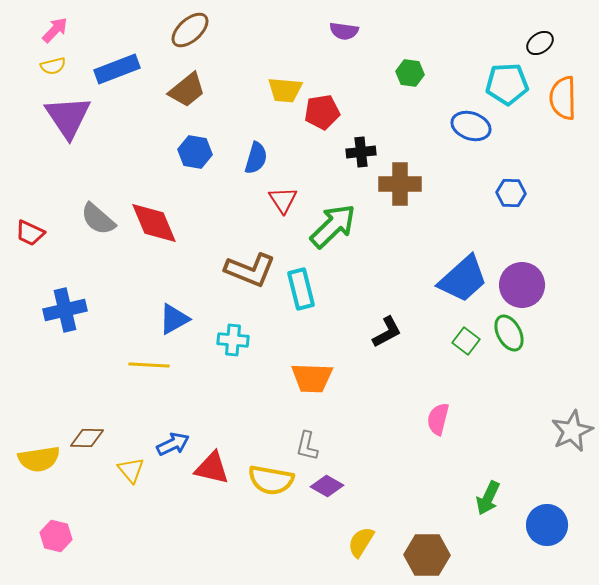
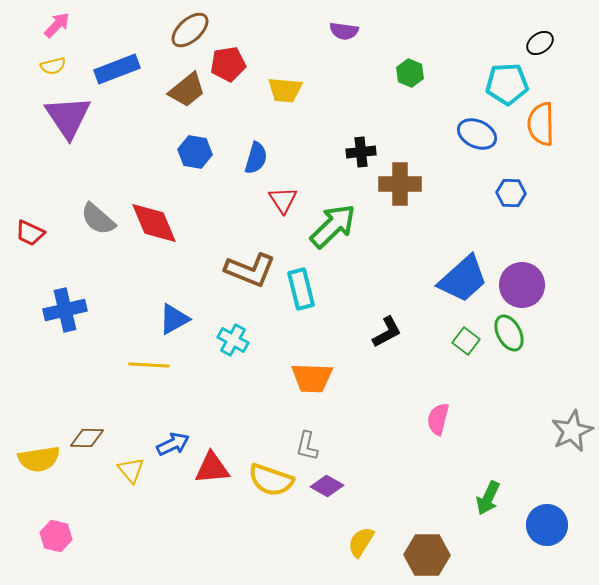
pink arrow at (55, 30): moved 2 px right, 5 px up
green hexagon at (410, 73): rotated 16 degrees clockwise
orange semicircle at (563, 98): moved 22 px left, 26 px down
red pentagon at (322, 112): moved 94 px left, 48 px up
blue ellipse at (471, 126): moved 6 px right, 8 px down; rotated 6 degrees clockwise
cyan cross at (233, 340): rotated 24 degrees clockwise
red triangle at (212, 468): rotated 18 degrees counterclockwise
yellow semicircle at (271, 480): rotated 9 degrees clockwise
